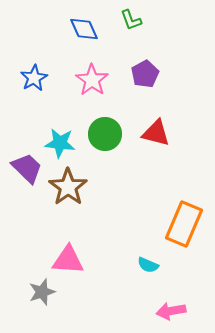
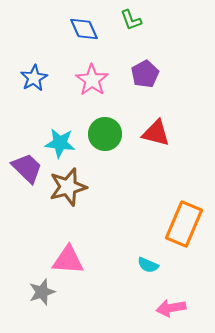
brown star: rotated 21 degrees clockwise
pink arrow: moved 3 px up
